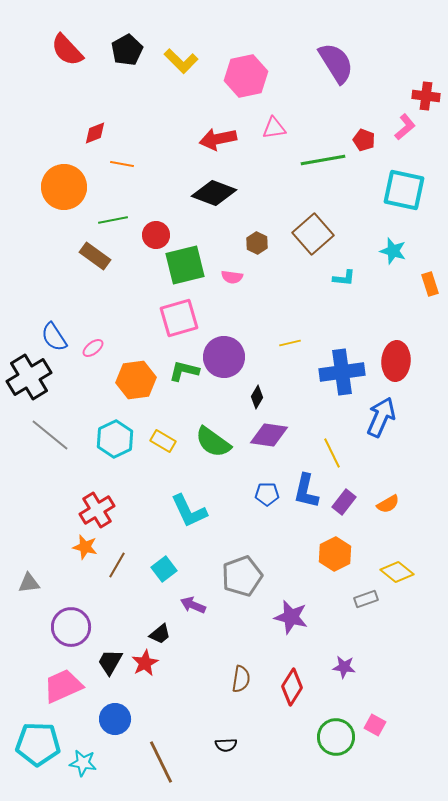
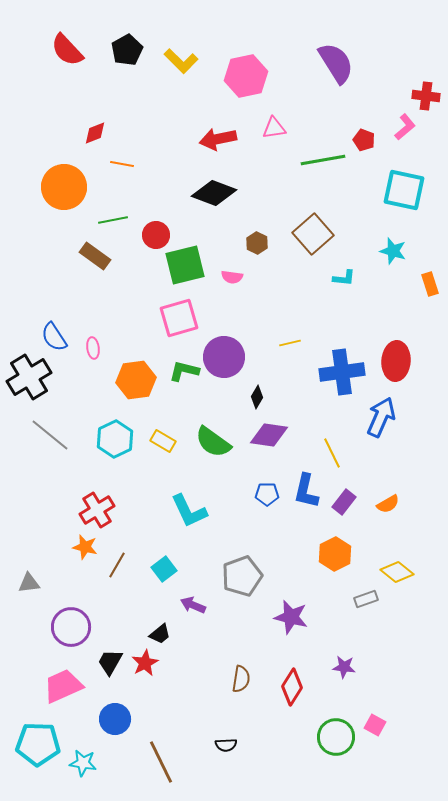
pink ellipse at (93, 348): rotated 60 degrees counterclockwise
